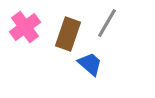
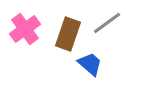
gray line: rotated 24 degrees clockwise
pink cross: moved 2 px down
